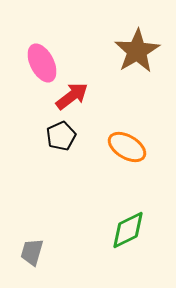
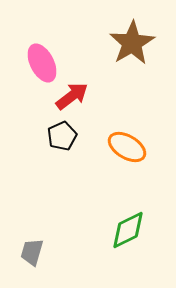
brown star: moved 5 px left, 8 px up
black pentagon: moved 1 px right
